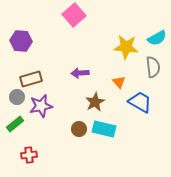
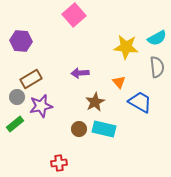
gray semicircle: moved 4 px right
brown rectangle: rotated 15 degrees counterclockwise
red cross: moved 30 px right, 8 px down
